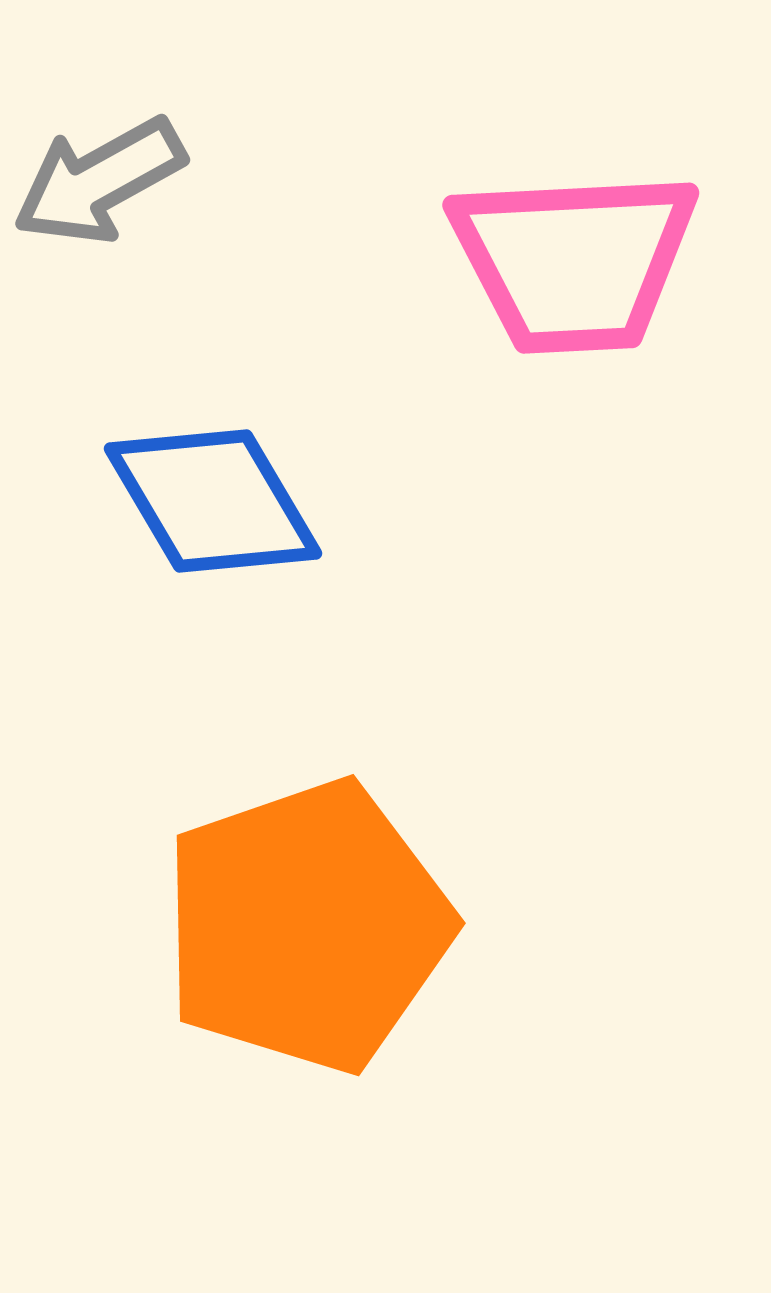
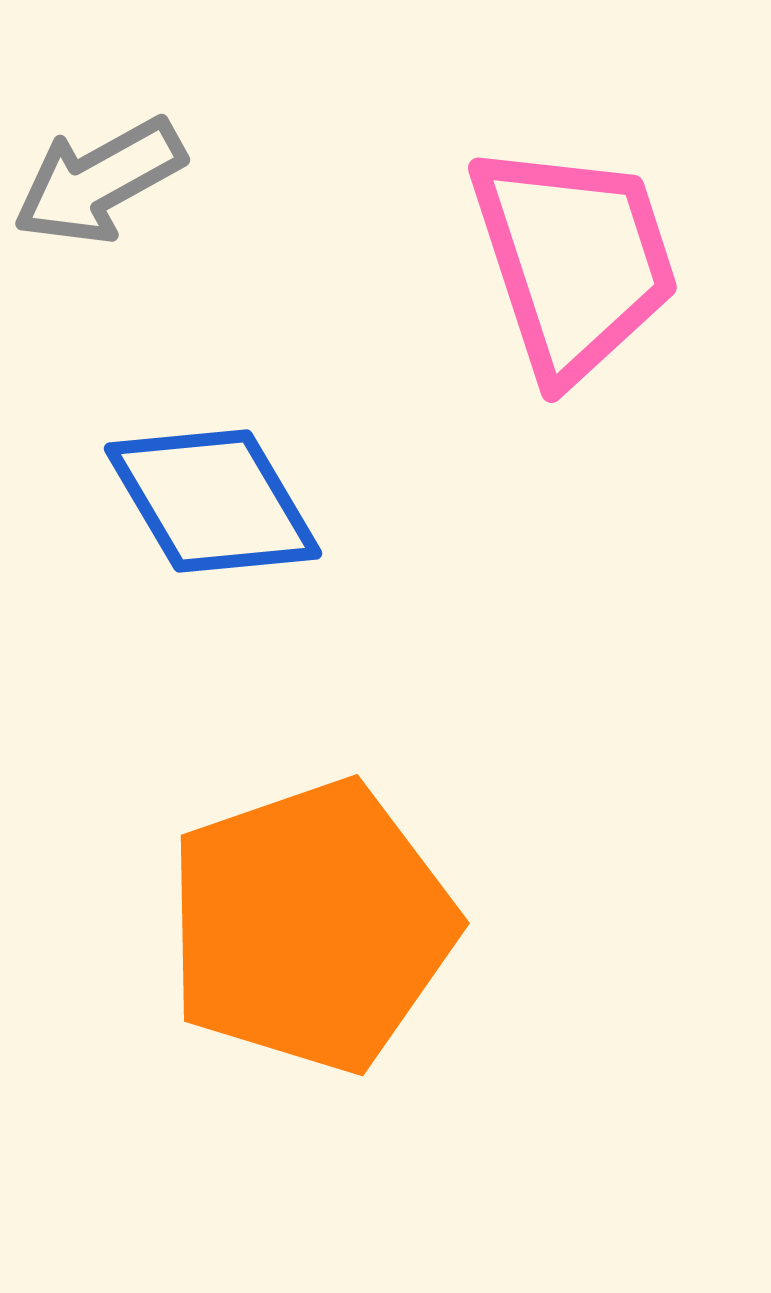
pink trapezoid: rotated 105 degrees counterclockwise
orange pentagon: moved 4 px right
